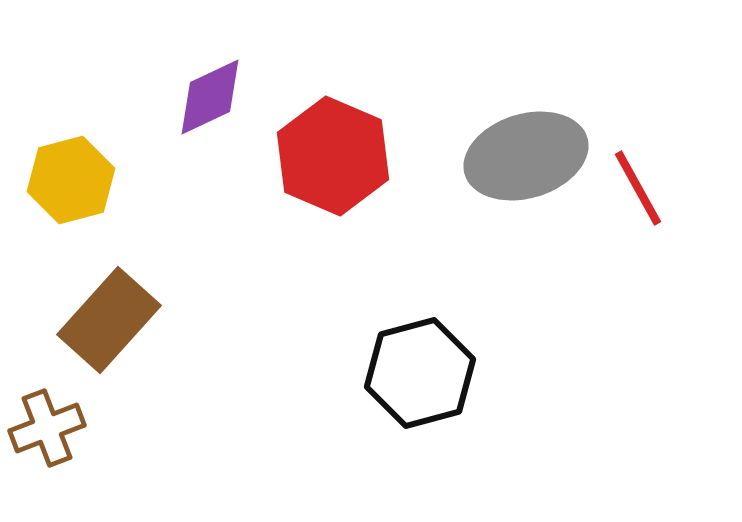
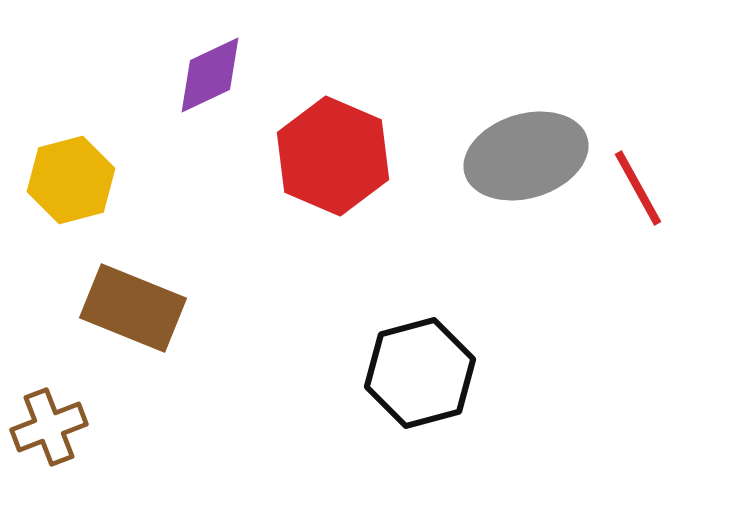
purple diamond: moved 22 px up
brown rectangle: moved 24 px right, 12 px up; rotated 70 degrees clockwise
brown cross: moved 2 px right, 1 px up
